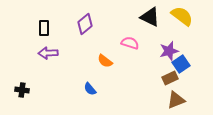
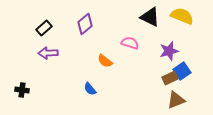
yellow semicircle: rotated 15 degrees counterclockwise
black rectangle: rotated 49 degrees clockwise
blue square: moved 1 px right, 7 px down
